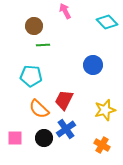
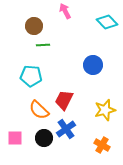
orange semicircle: moved 1 px down
